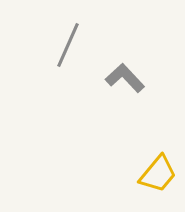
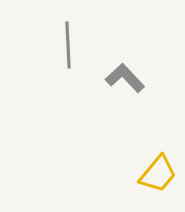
gray line: rotated 27 degrees counterclockwise
